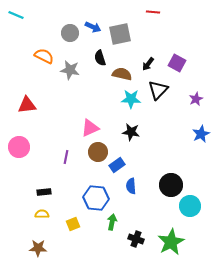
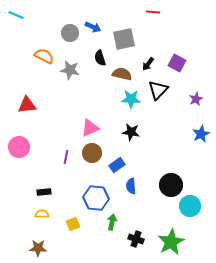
gray square: moved 4 px right, 5 px down
brown circle: moved 6 px left, 1 px down
